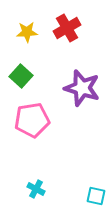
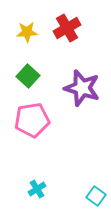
green square: moved 7 px right
cyan cross: moved 1 px right; rotated 30 degrees clockwise
cyan square: rotated 24 degrees clockwise
